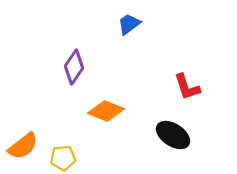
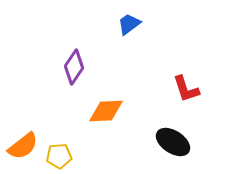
red L-shape: moved 1 px left, 2 px down
orange diamond: rotated 24 degrees counterclockwise
black ellipse: moved 7 px down
yellow pentagon: moved 4 px left, 2 px up
